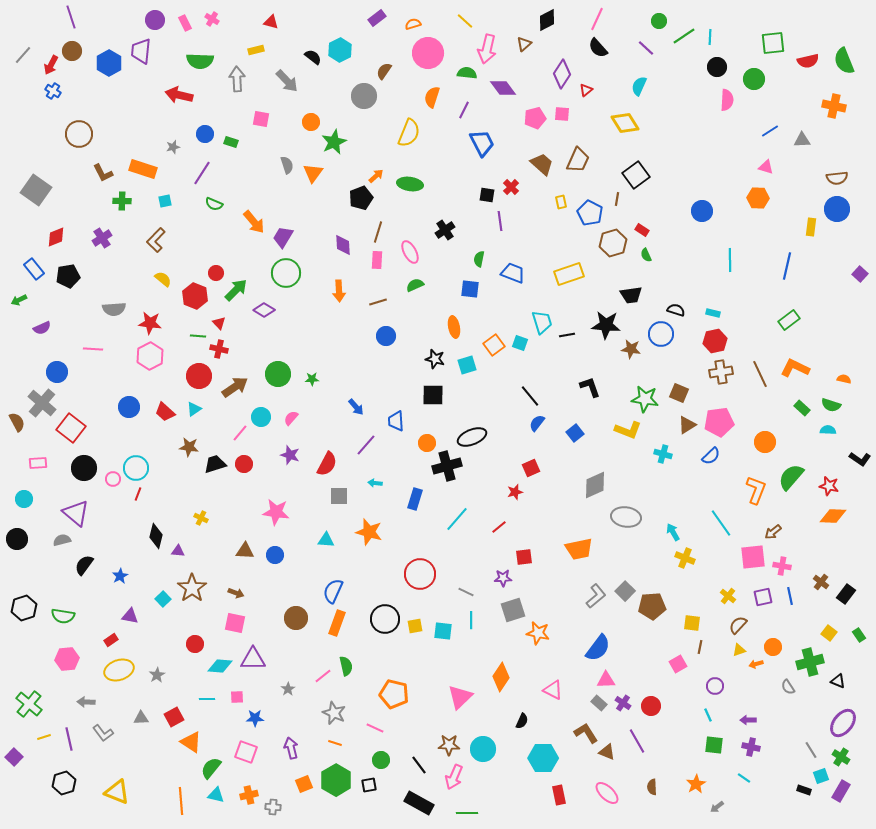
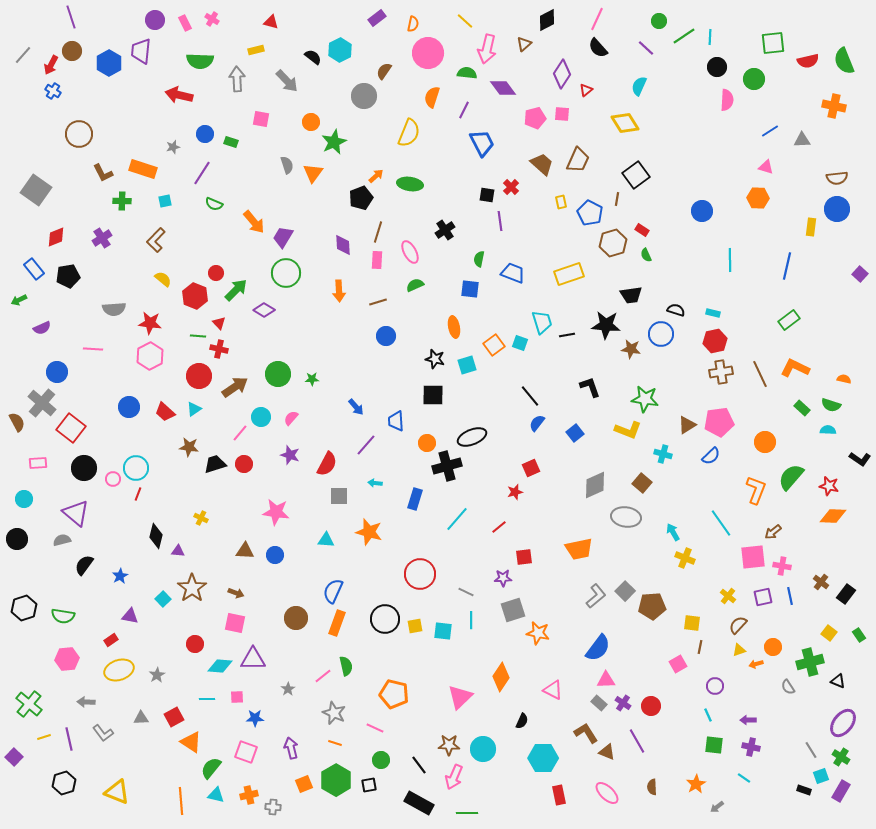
orange semicircle at (413, 24): rotated 119 degrees clockwise
brown square at (679, 393): moved 37 px left, 90 px down; rotated 18 degrees clockwise
